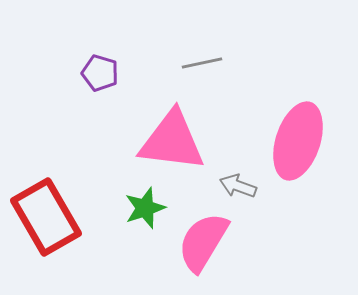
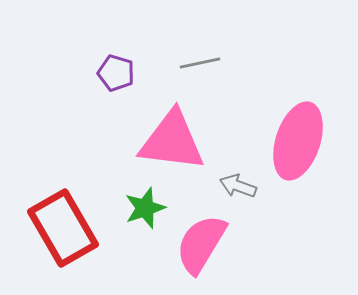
gray line: moved 2 px left
purple pentagon: moved 16 px right
red rectangle: moved 17 px right, 11 px down
pink semicircle: moved 2 px left, 2 px down
